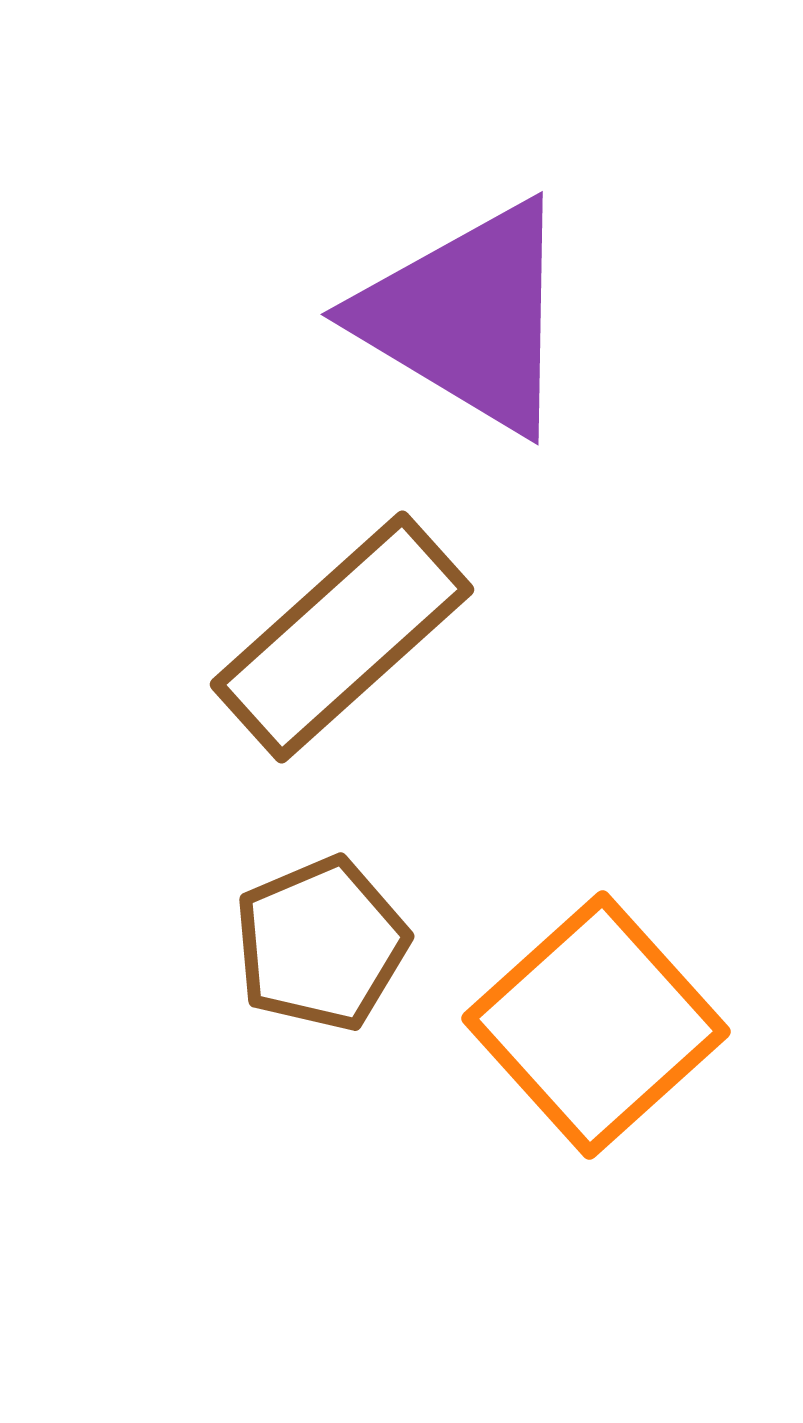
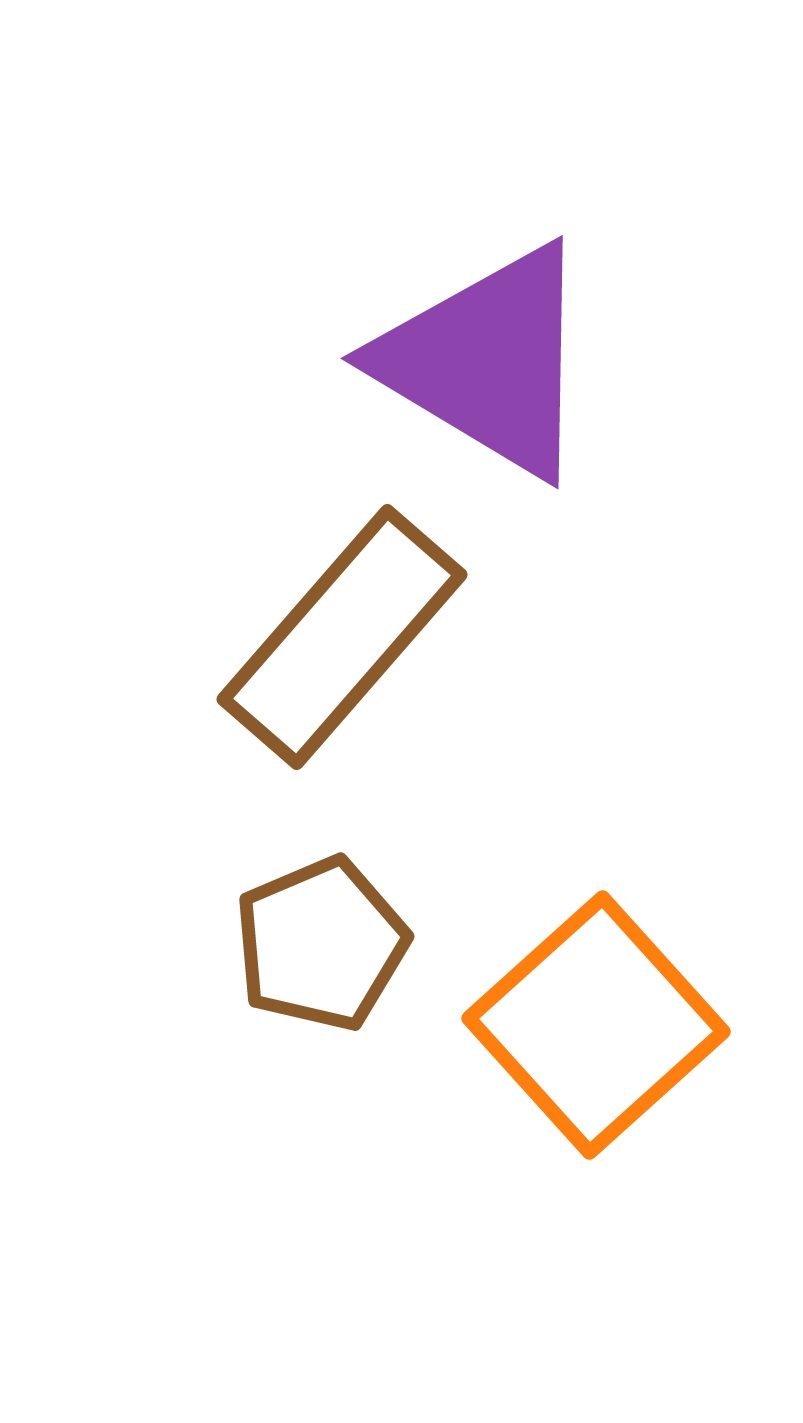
purple triangle: moved 20 px right, 44 px down
brown rectangle: rotated 7 degrees counterclockwise
